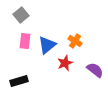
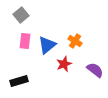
red star: moved 1 px left, 1 px down
